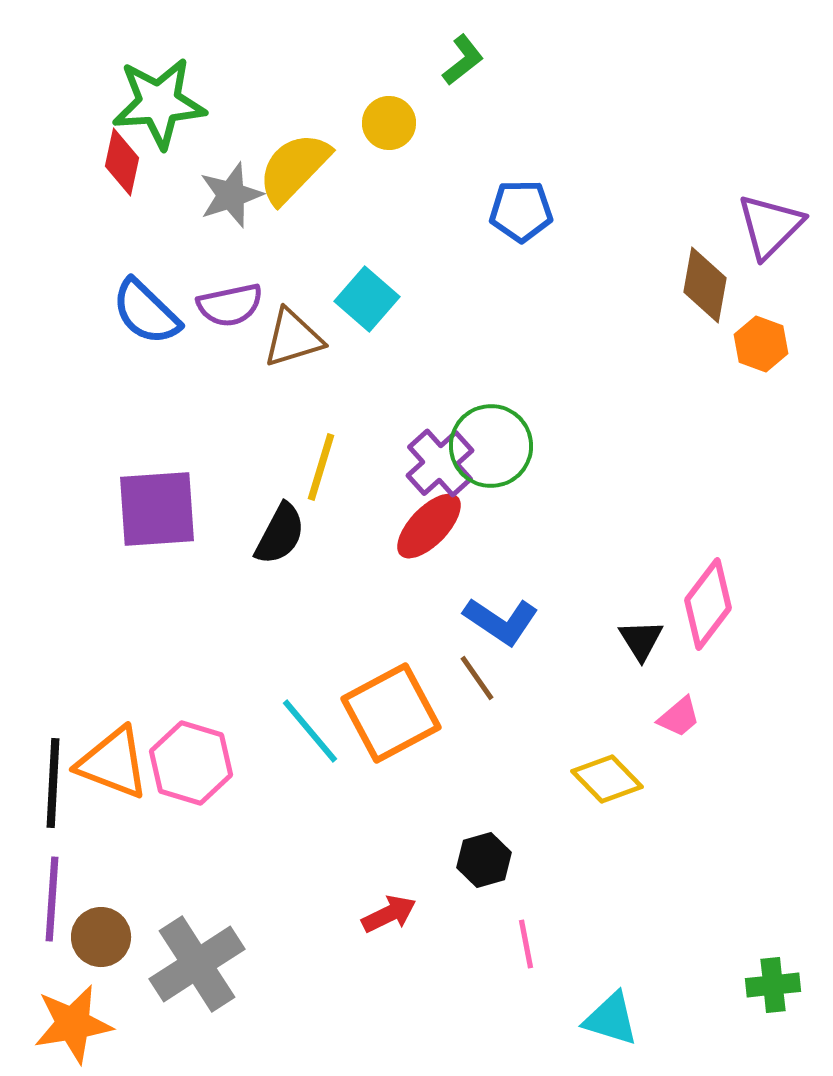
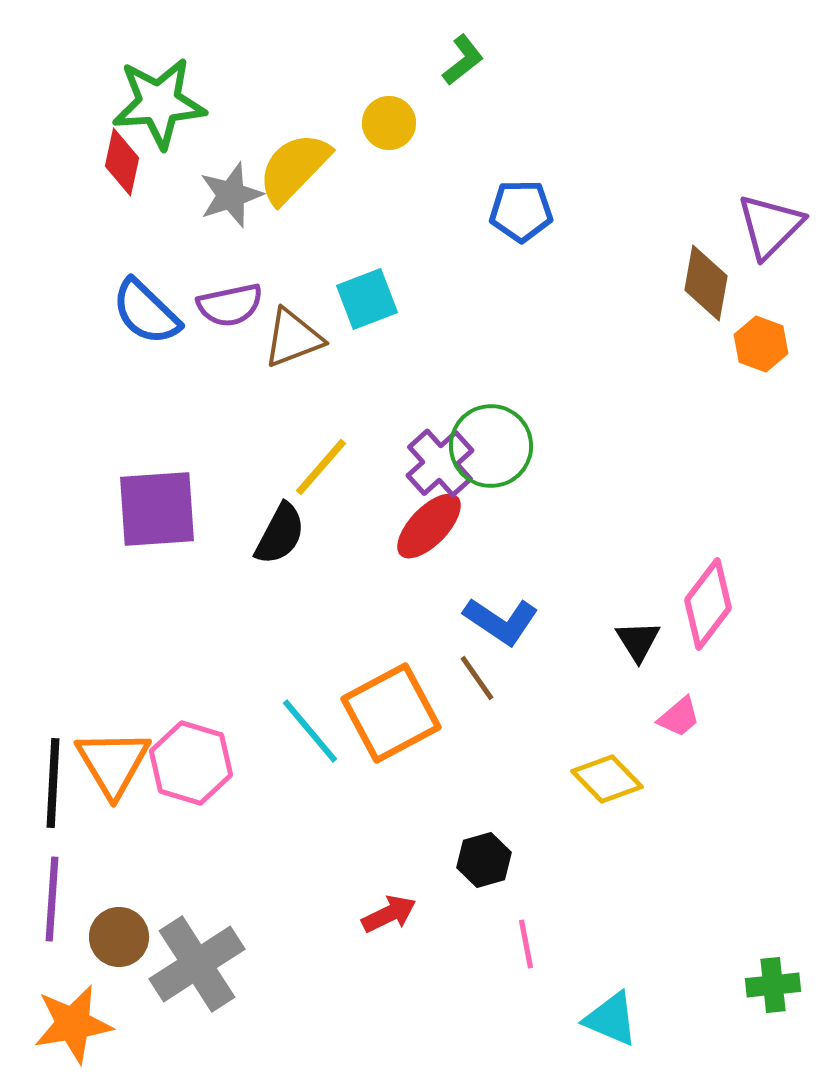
brown diamond: moved 1 px right, 2 px up
cyan square: rotated 28 degrees clockwise
brown triangle: rotated 4 degrees counterclockwise
yellow line: rotated 24 degrees clockwise
black triangle: moved 3 px left, 1 px down
orange triangle: rotated 38 degrees clockwise
brown circle: moved 18 px right
cyan triangle: rotated 6 degrees clockwise
